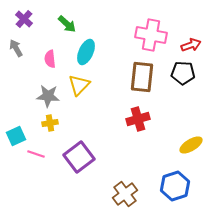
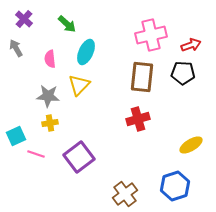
pink cross: rotated 24 degrees counterclockwise
